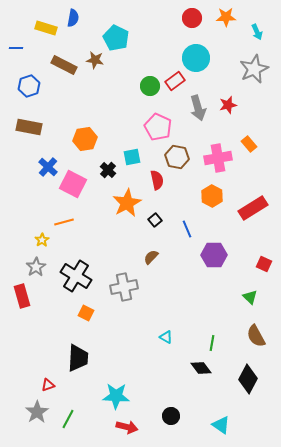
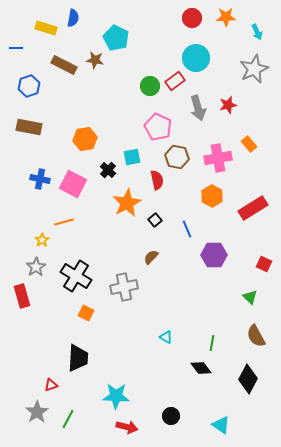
blue cross at (48, 167): moved 8 px left, 12 px down; rotated 30 degrees counterclockwise
red triangle at (48, 385): moved 3 px right
